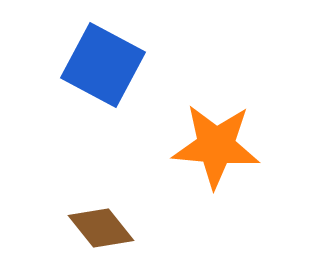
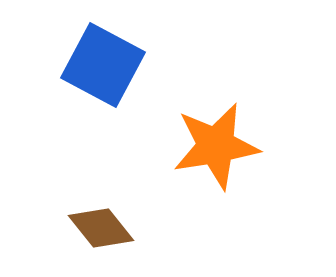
orange star: rotated 14 degrees counterclockwise
